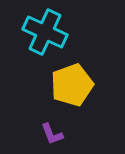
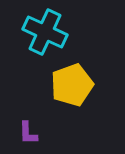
purple L-shape: moved 24 px left, 1 px up; rotated 20 degrees clockwise
